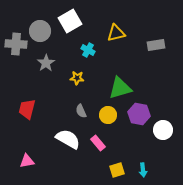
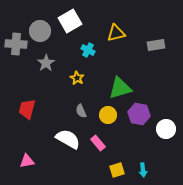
yellow star: rotated 24 degrees clockwise
white circle: moved 3 px right, 1 px up
